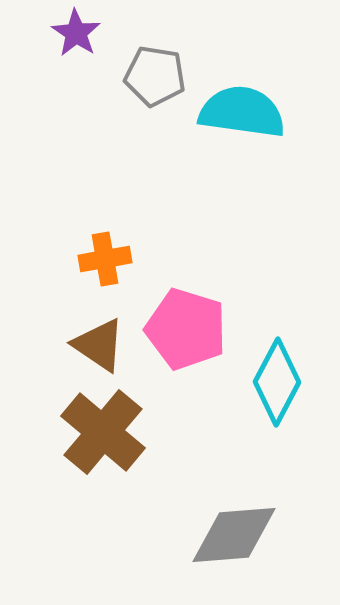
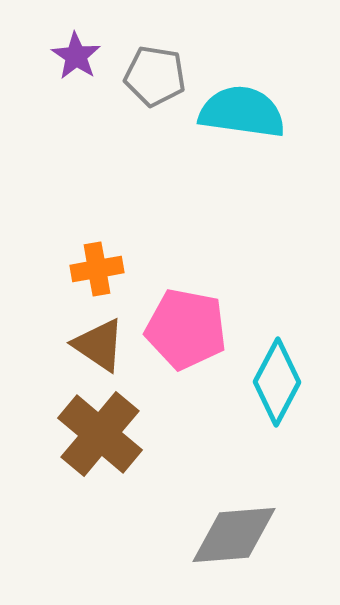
purple star: moved 23 px down
orange cross: moved 8 px left, 10 px down
pink pentagon: rotated 6 degrees counterclockwise
brown cross: moved 3 px left, 2 px down
